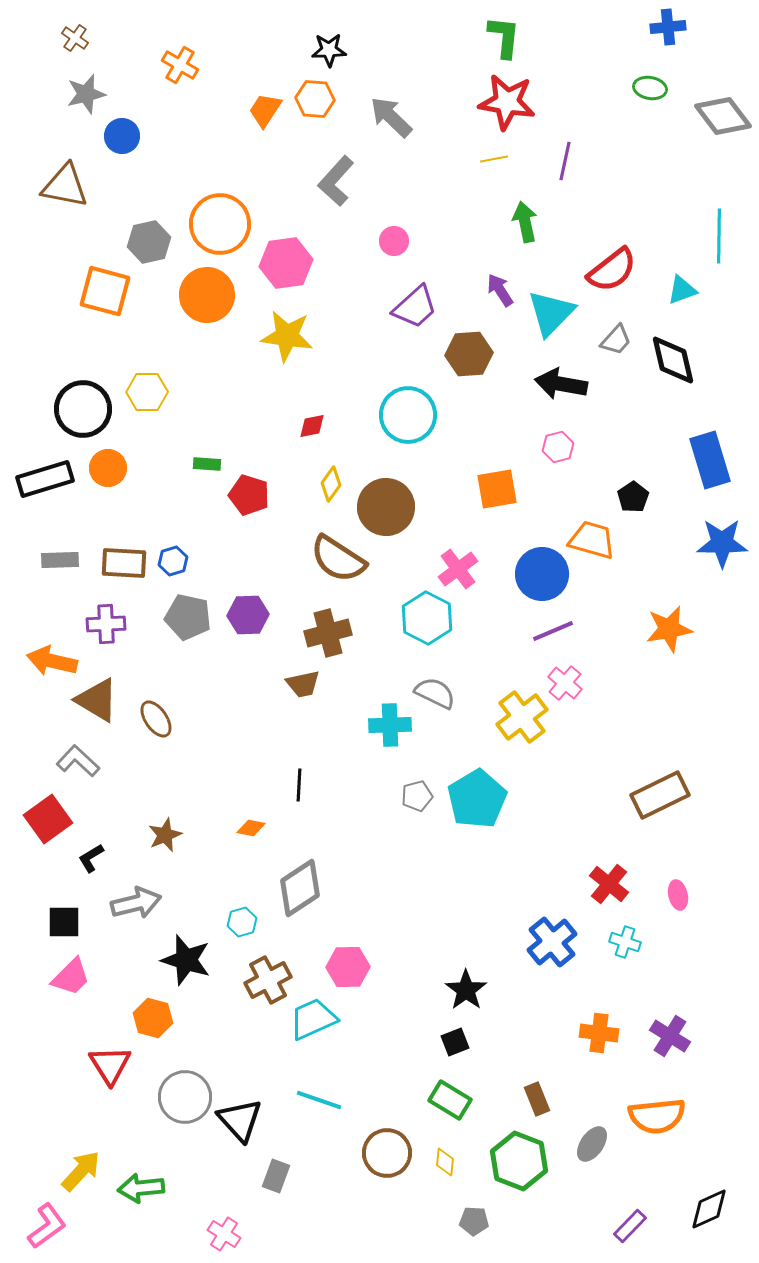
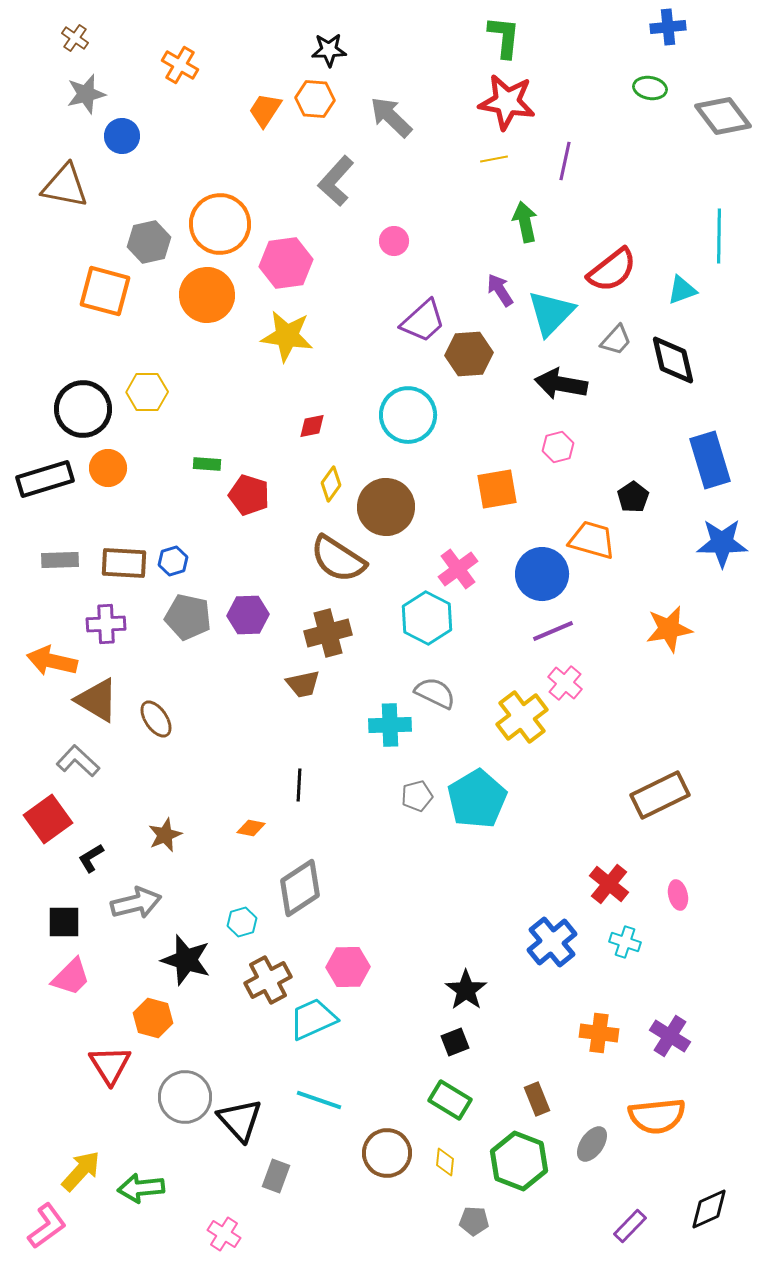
purple trapezoid at (415, 307): moved 8 px right, 14 px down
